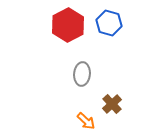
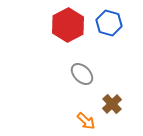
gray ellipse: rotated 50 degrees counterclockwise
